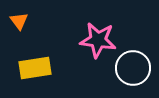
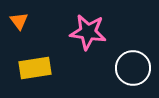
pink star: moved 10 px left, 8 px up
